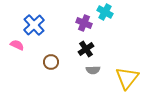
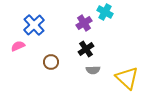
purple cross: rotated 35 degrees clockwise
pink semicircle: moved 1 px right, 1 px down; rotated 48 degrees counterclockwise
yellow triangle: rotated 25 degrees counterclockwise
